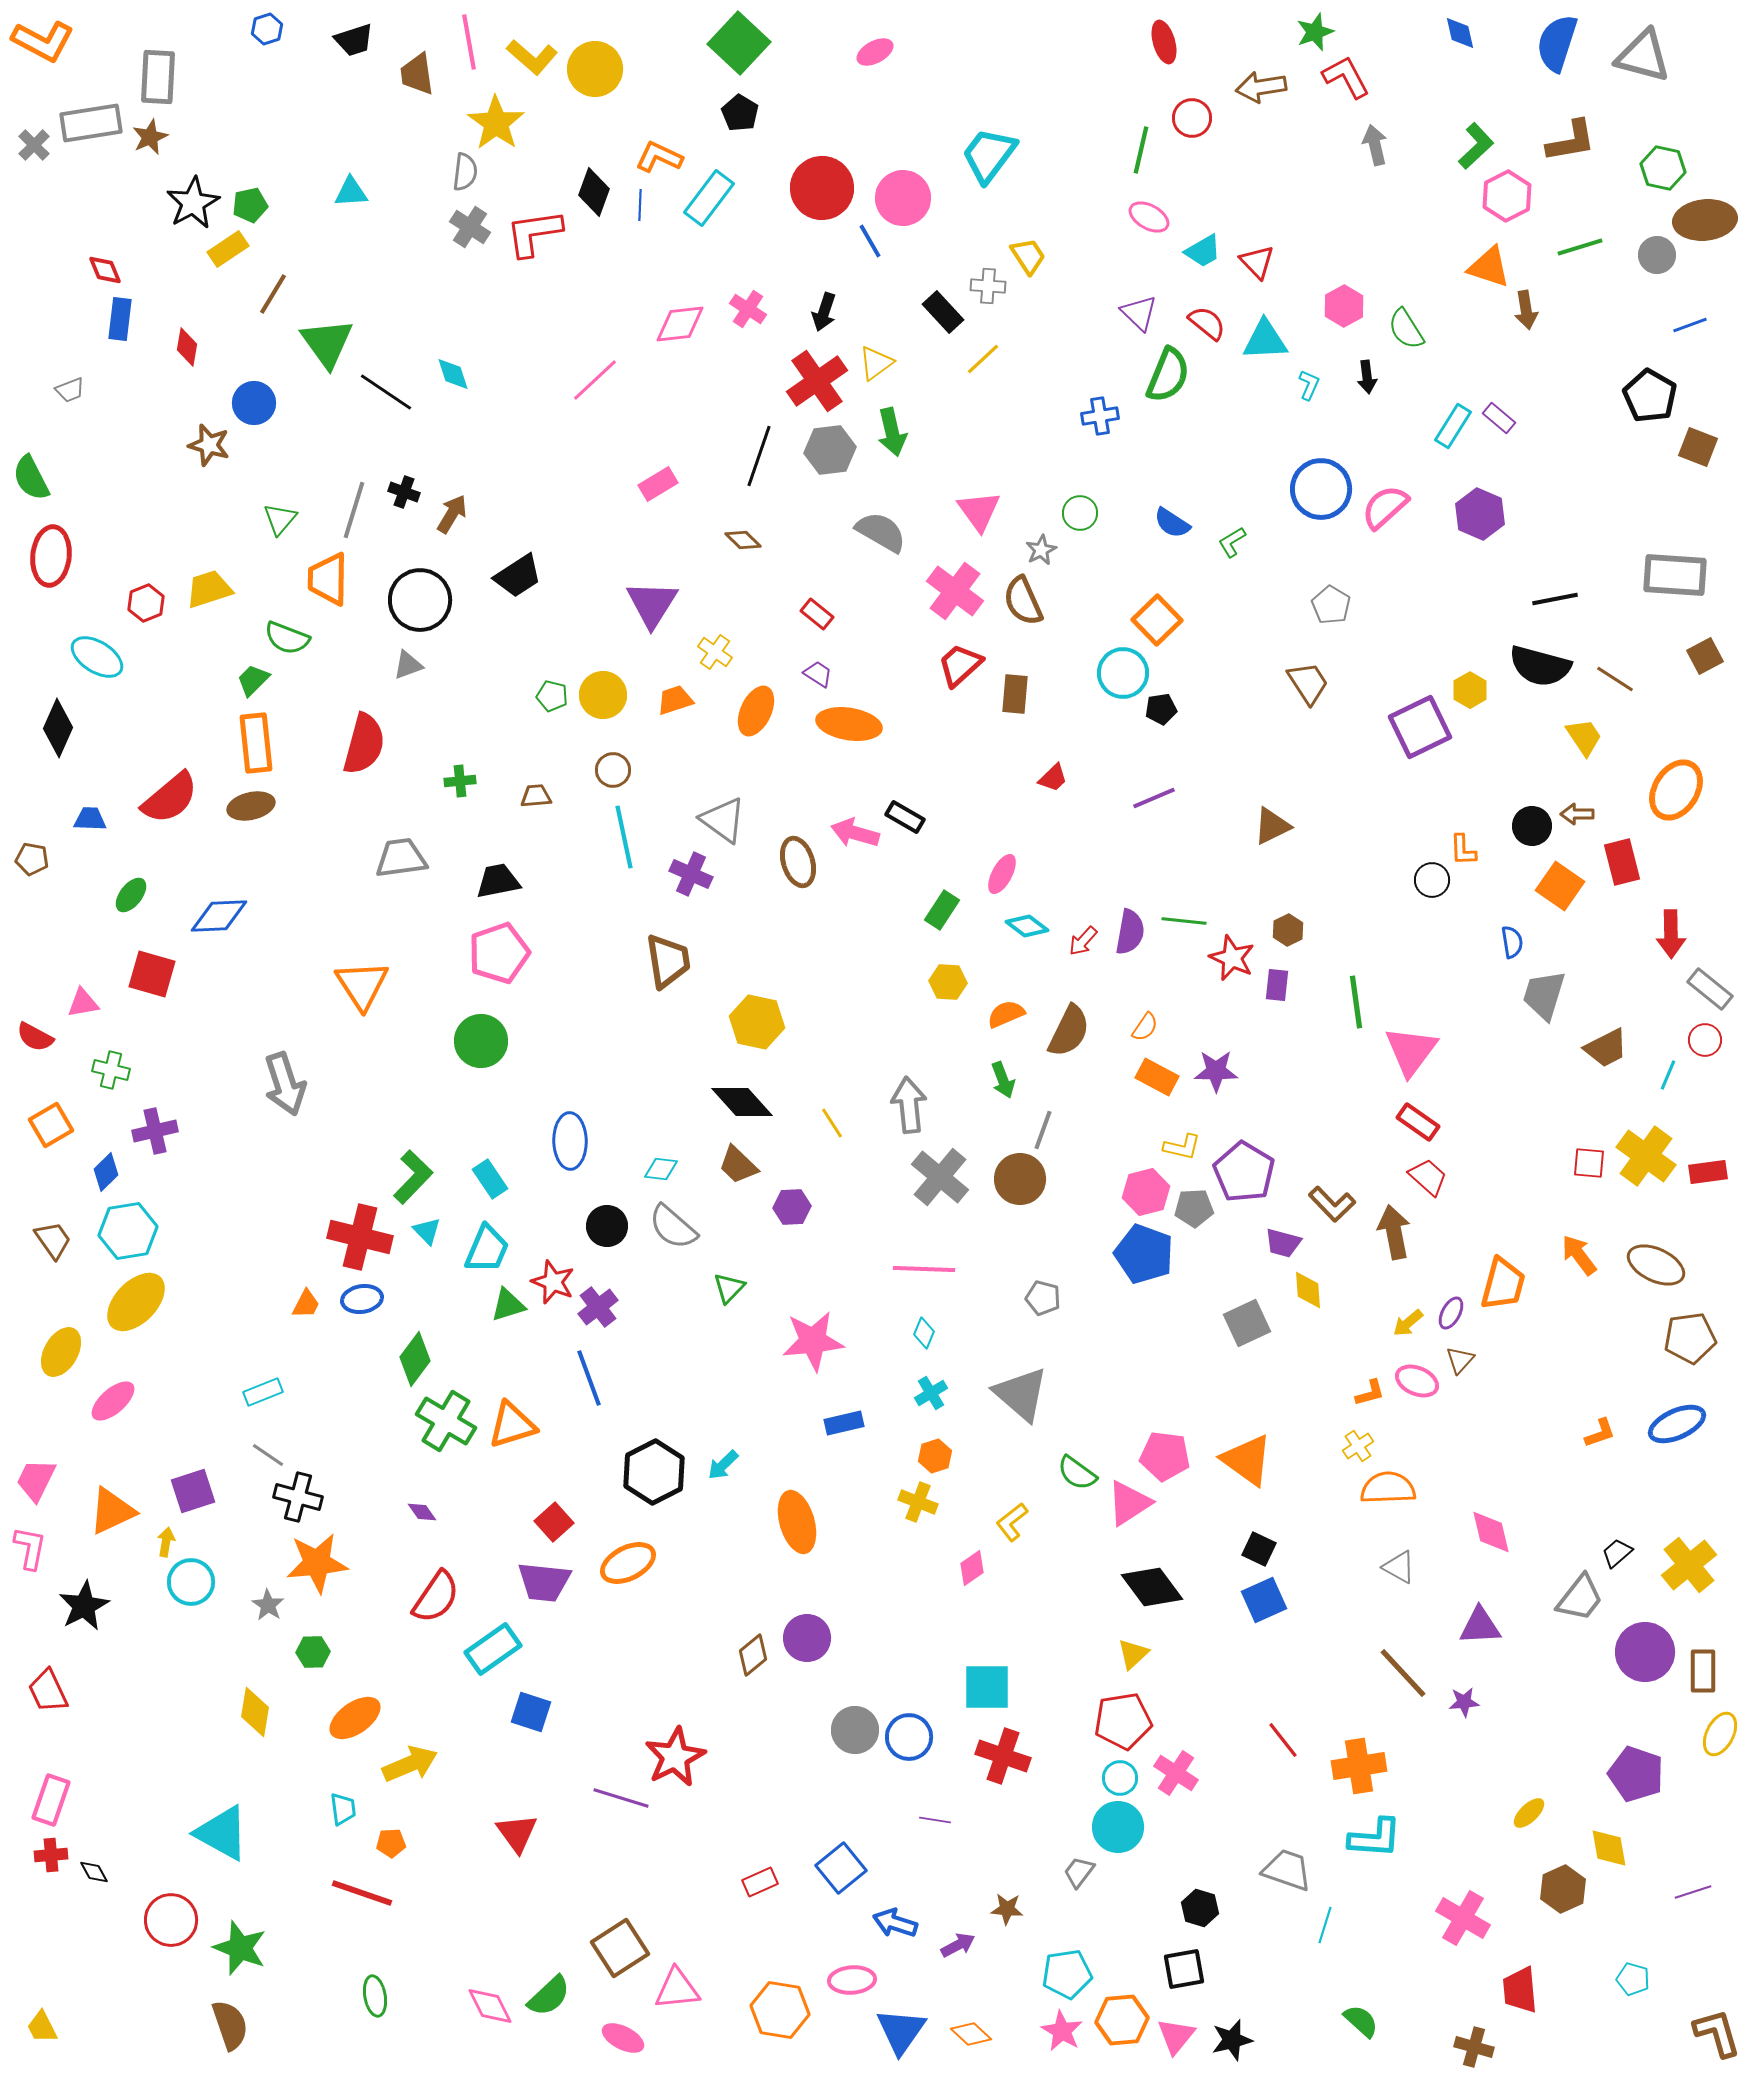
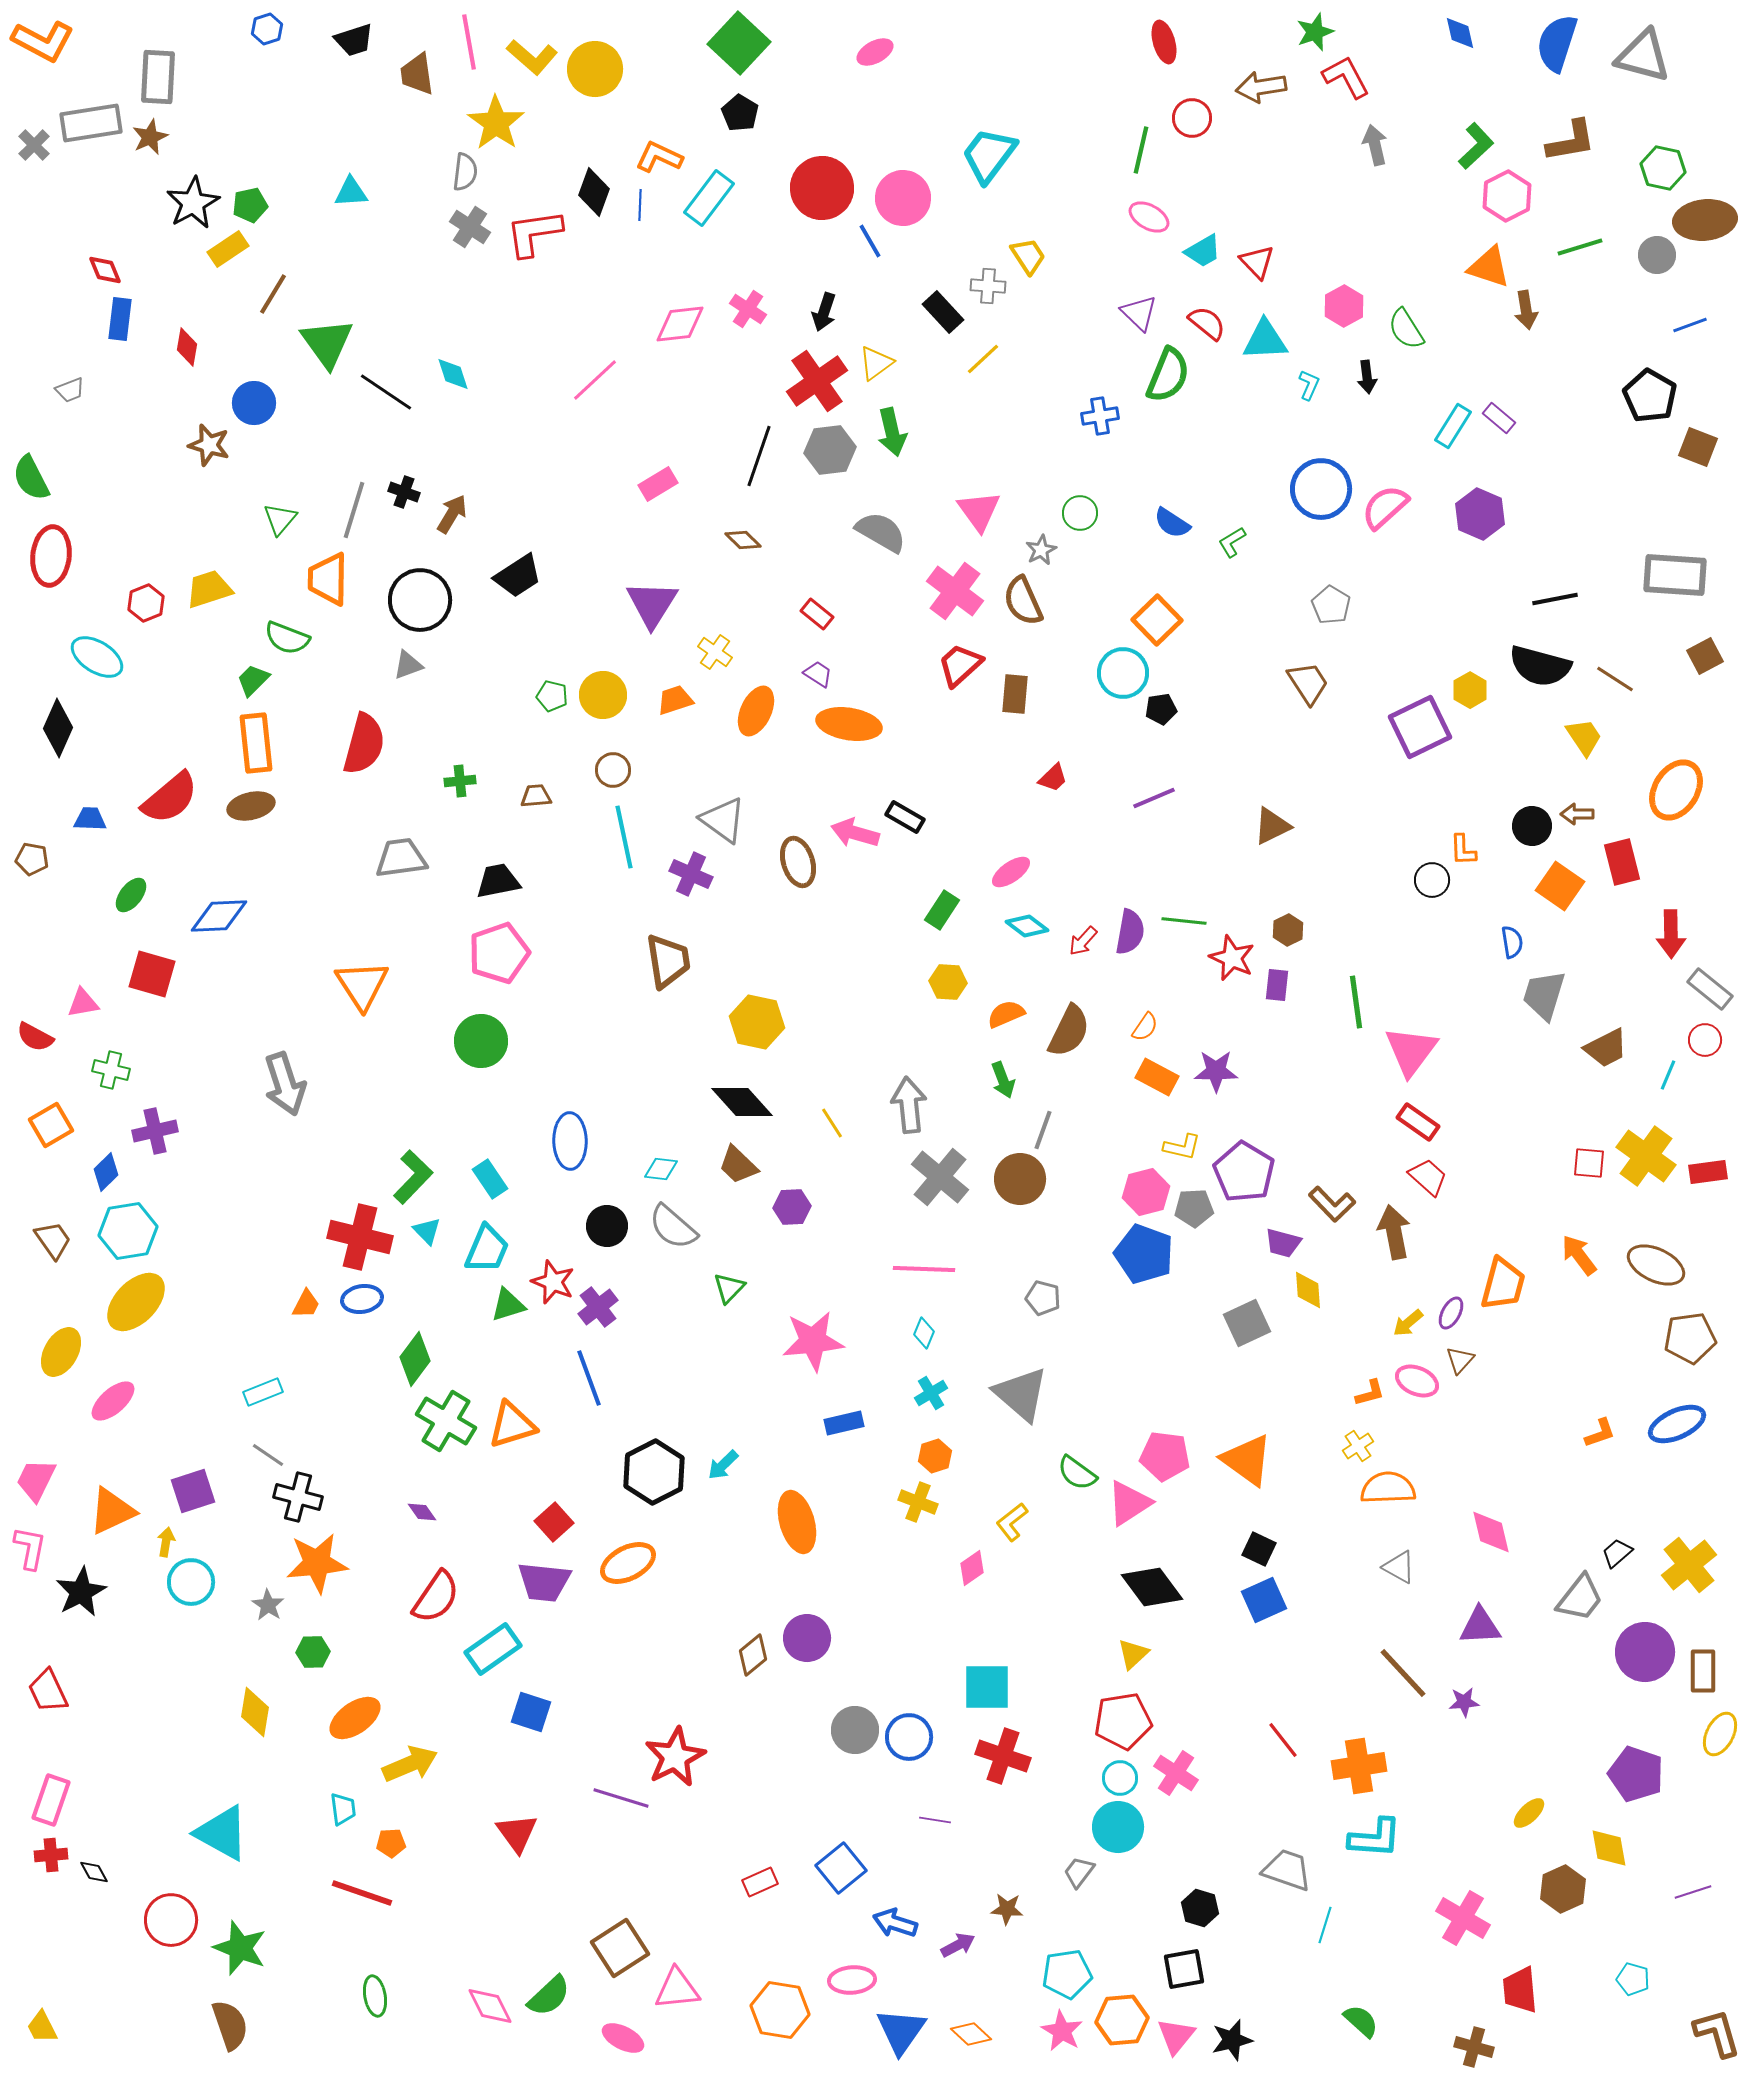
pink ellipse at (1002, 874): moved 9 px right, 2 px up; rotated 27 degrees clockwise
black star at (84, 1606): moved 3 px left, 14 px up
